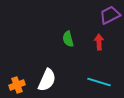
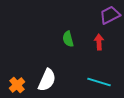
orange cross: rotated 21 degrees counterclockwise
